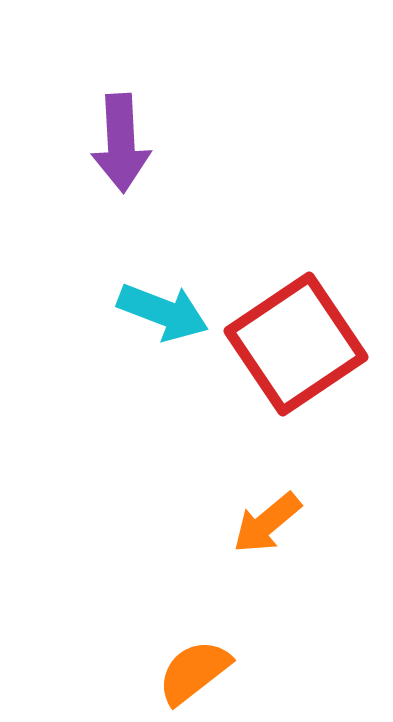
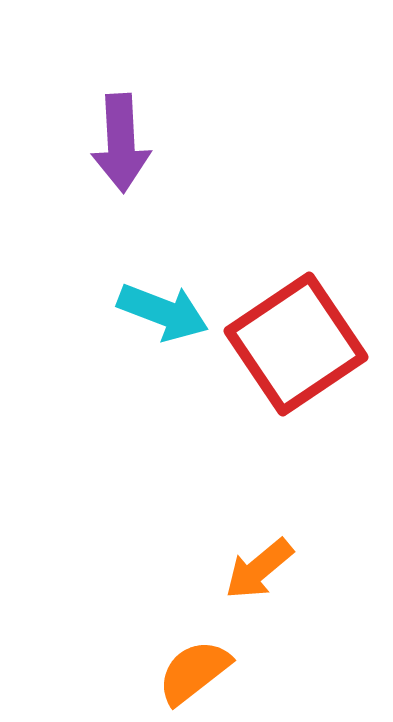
orange arrow: moved 8 px left, 46 px down
